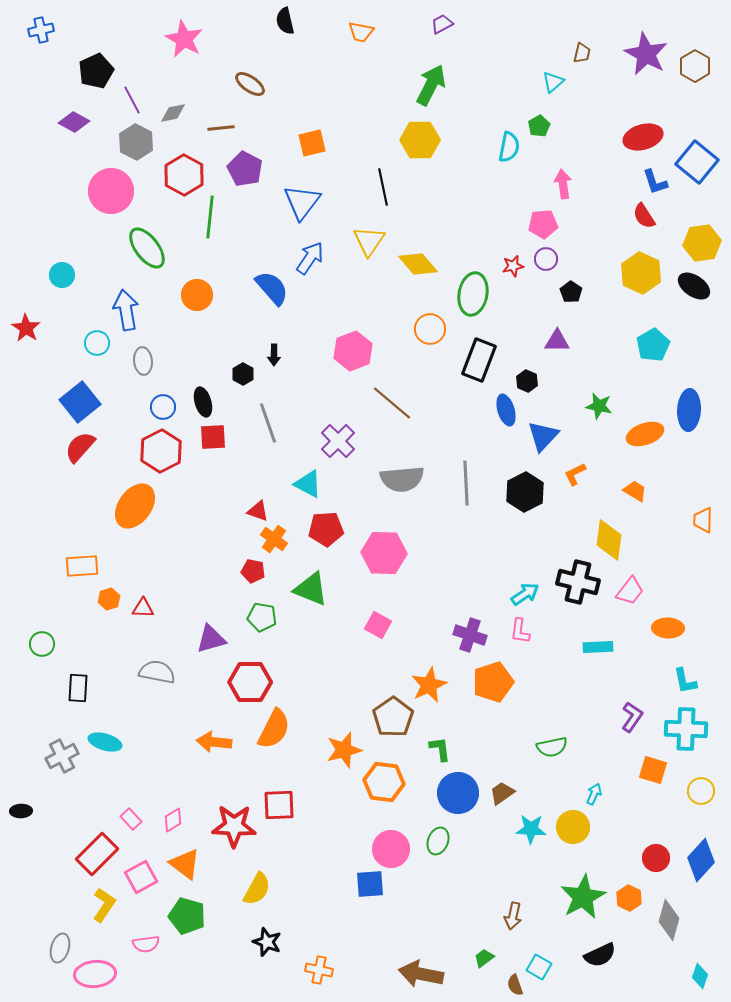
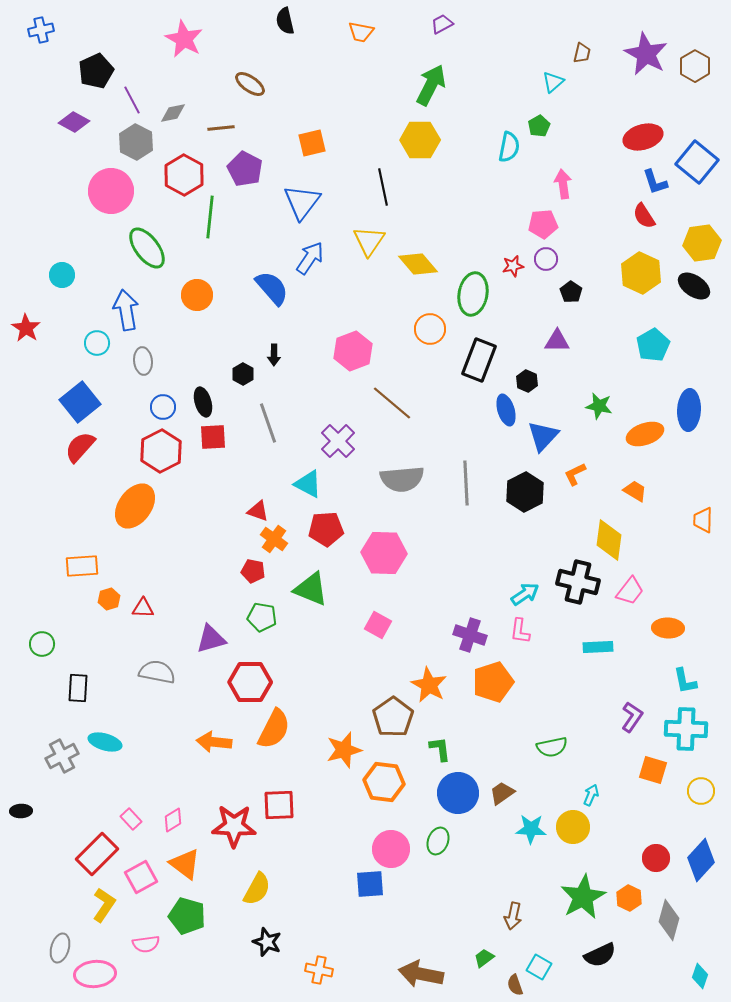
orange star at (429, 685): rotated 18 degrees counterclockwise
cyan arrow at (594, 794): moved 3 px left, 1 px down
